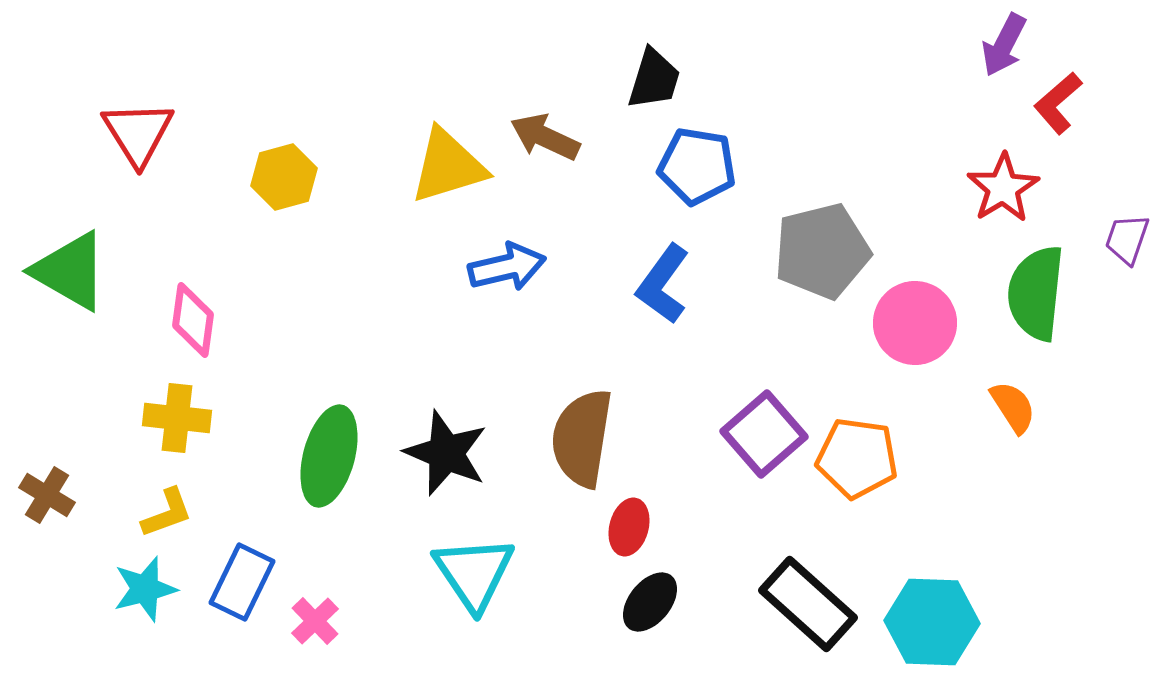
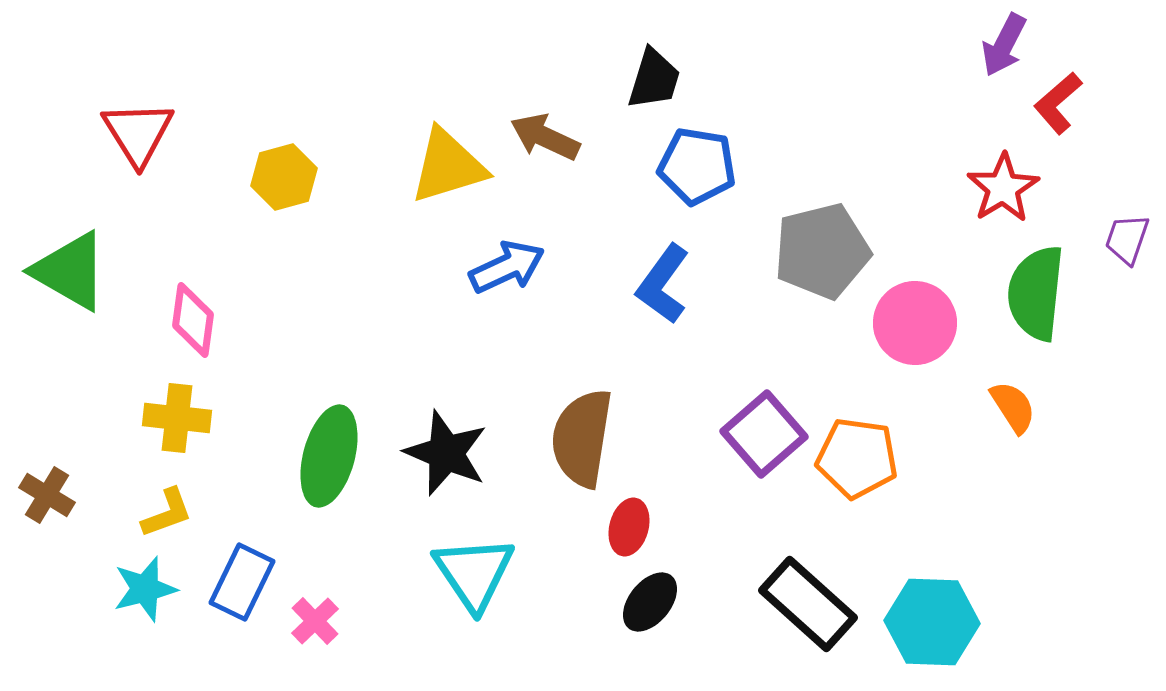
blue arrow: rotated 12 degrees counterclockwise
